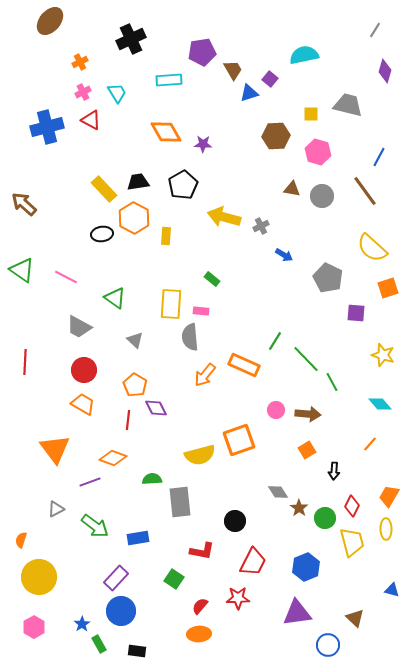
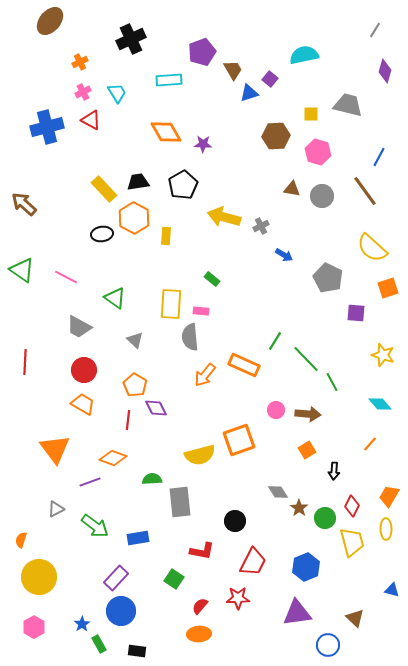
purple pentagon at (202, 52): rotated 12 degrees counterclockwise
